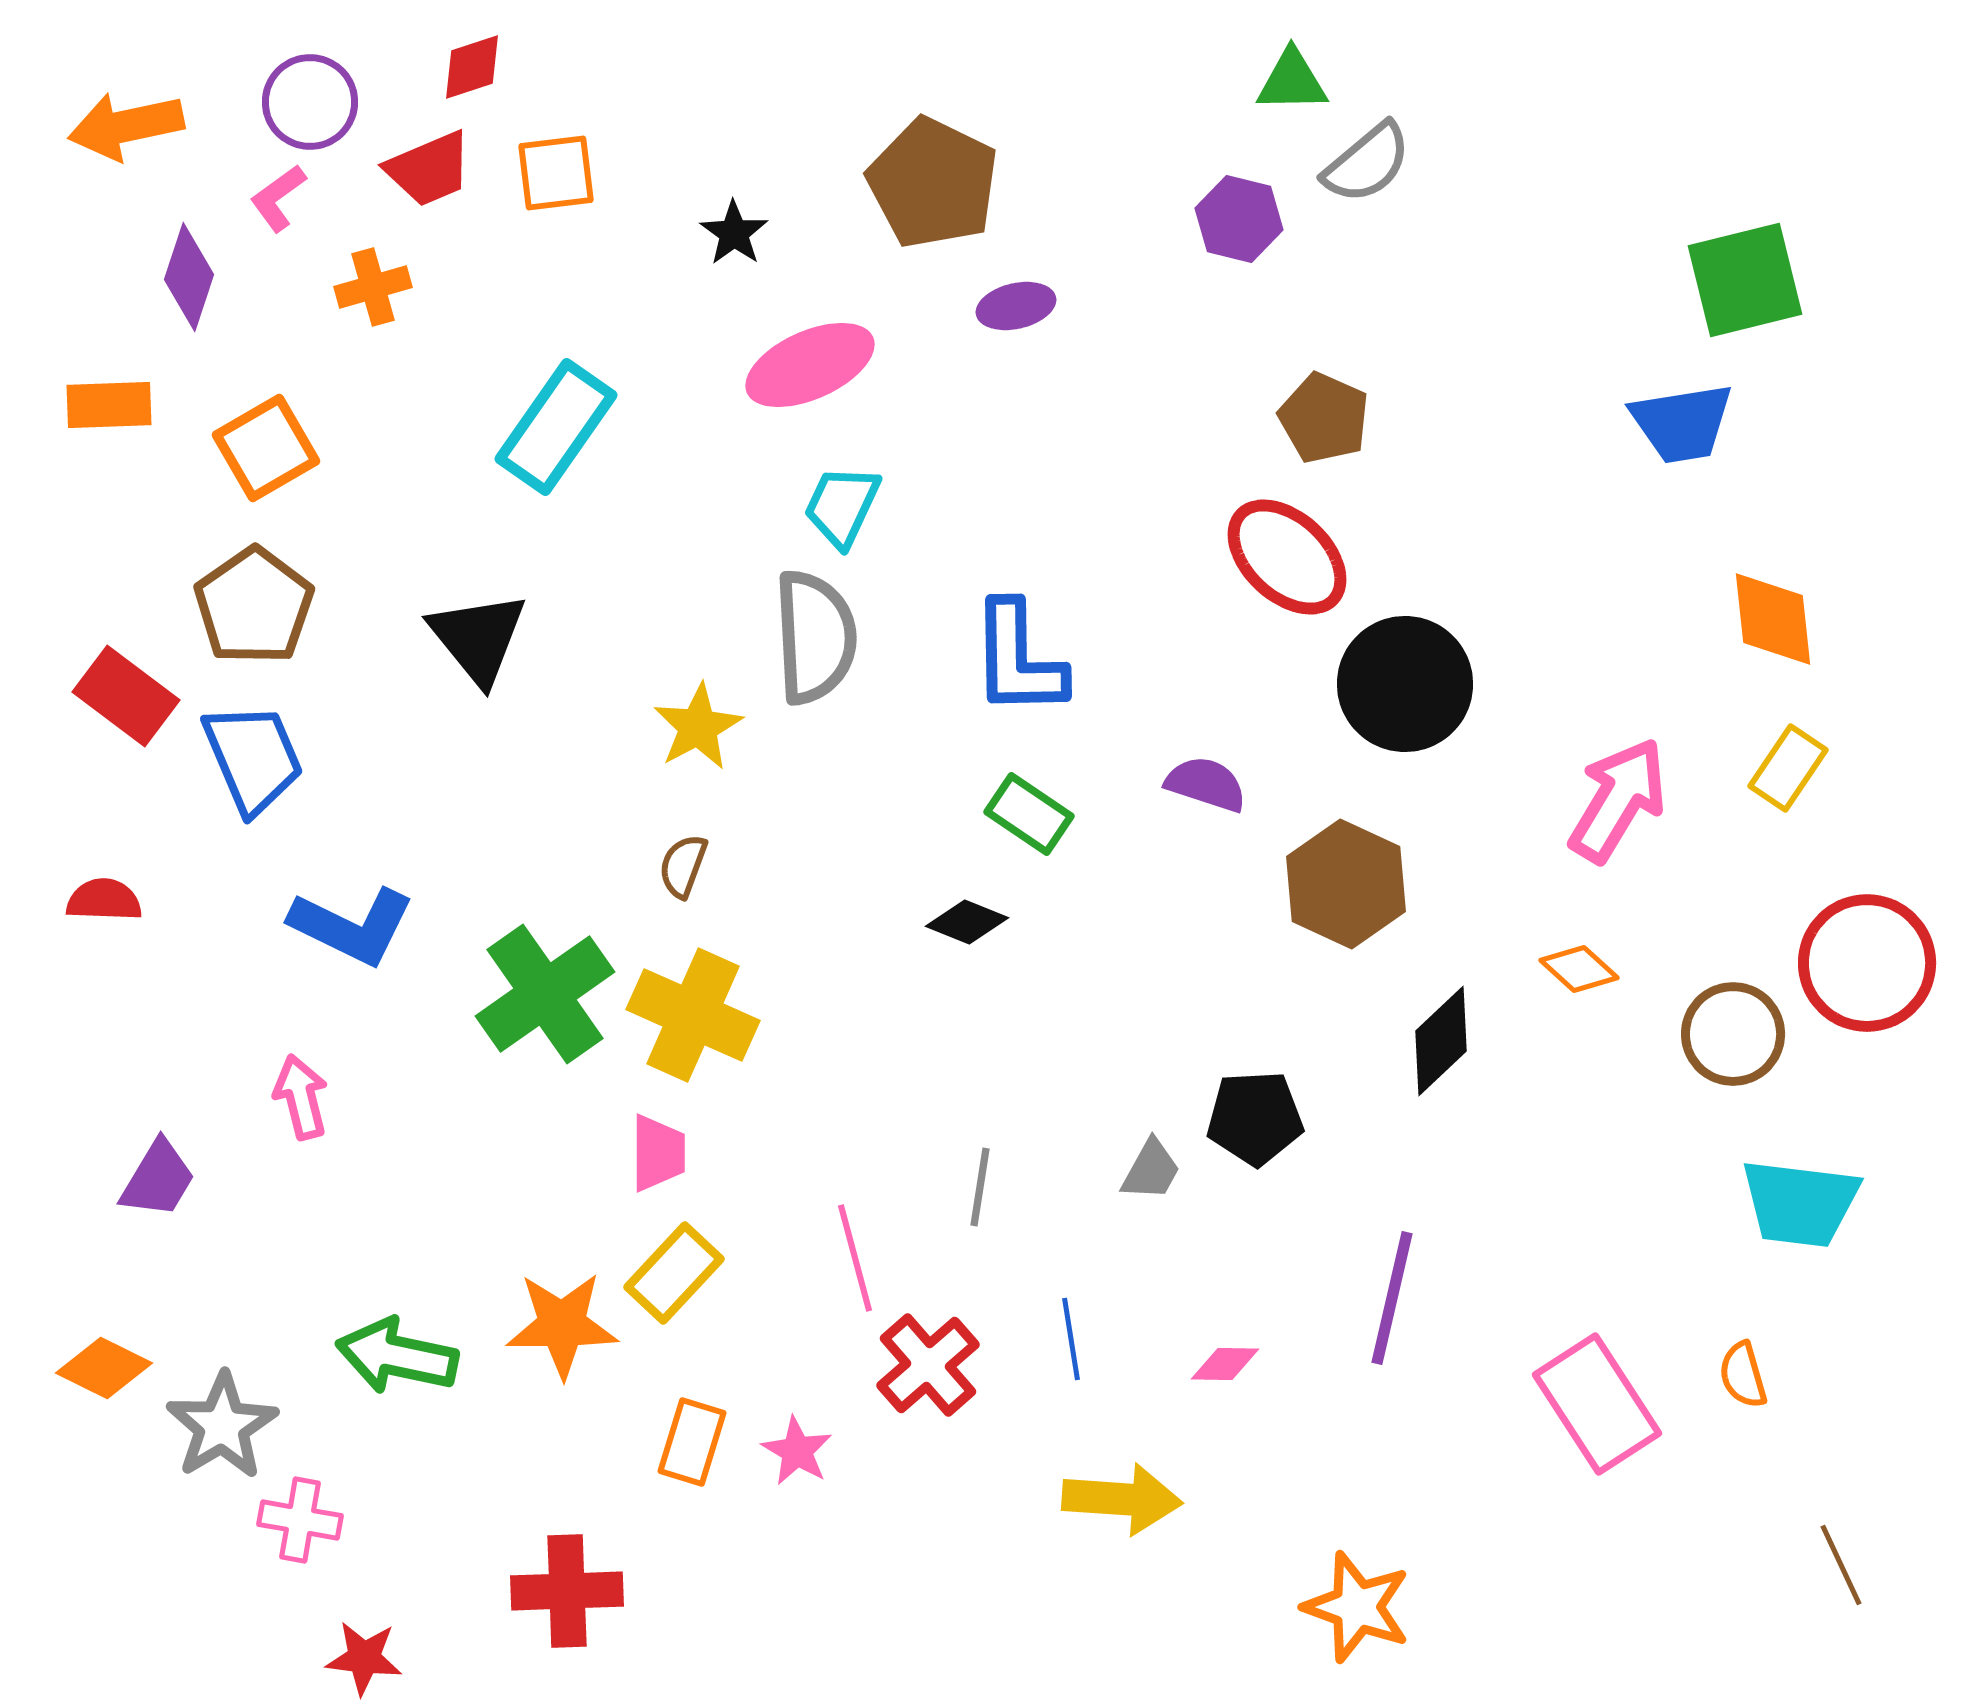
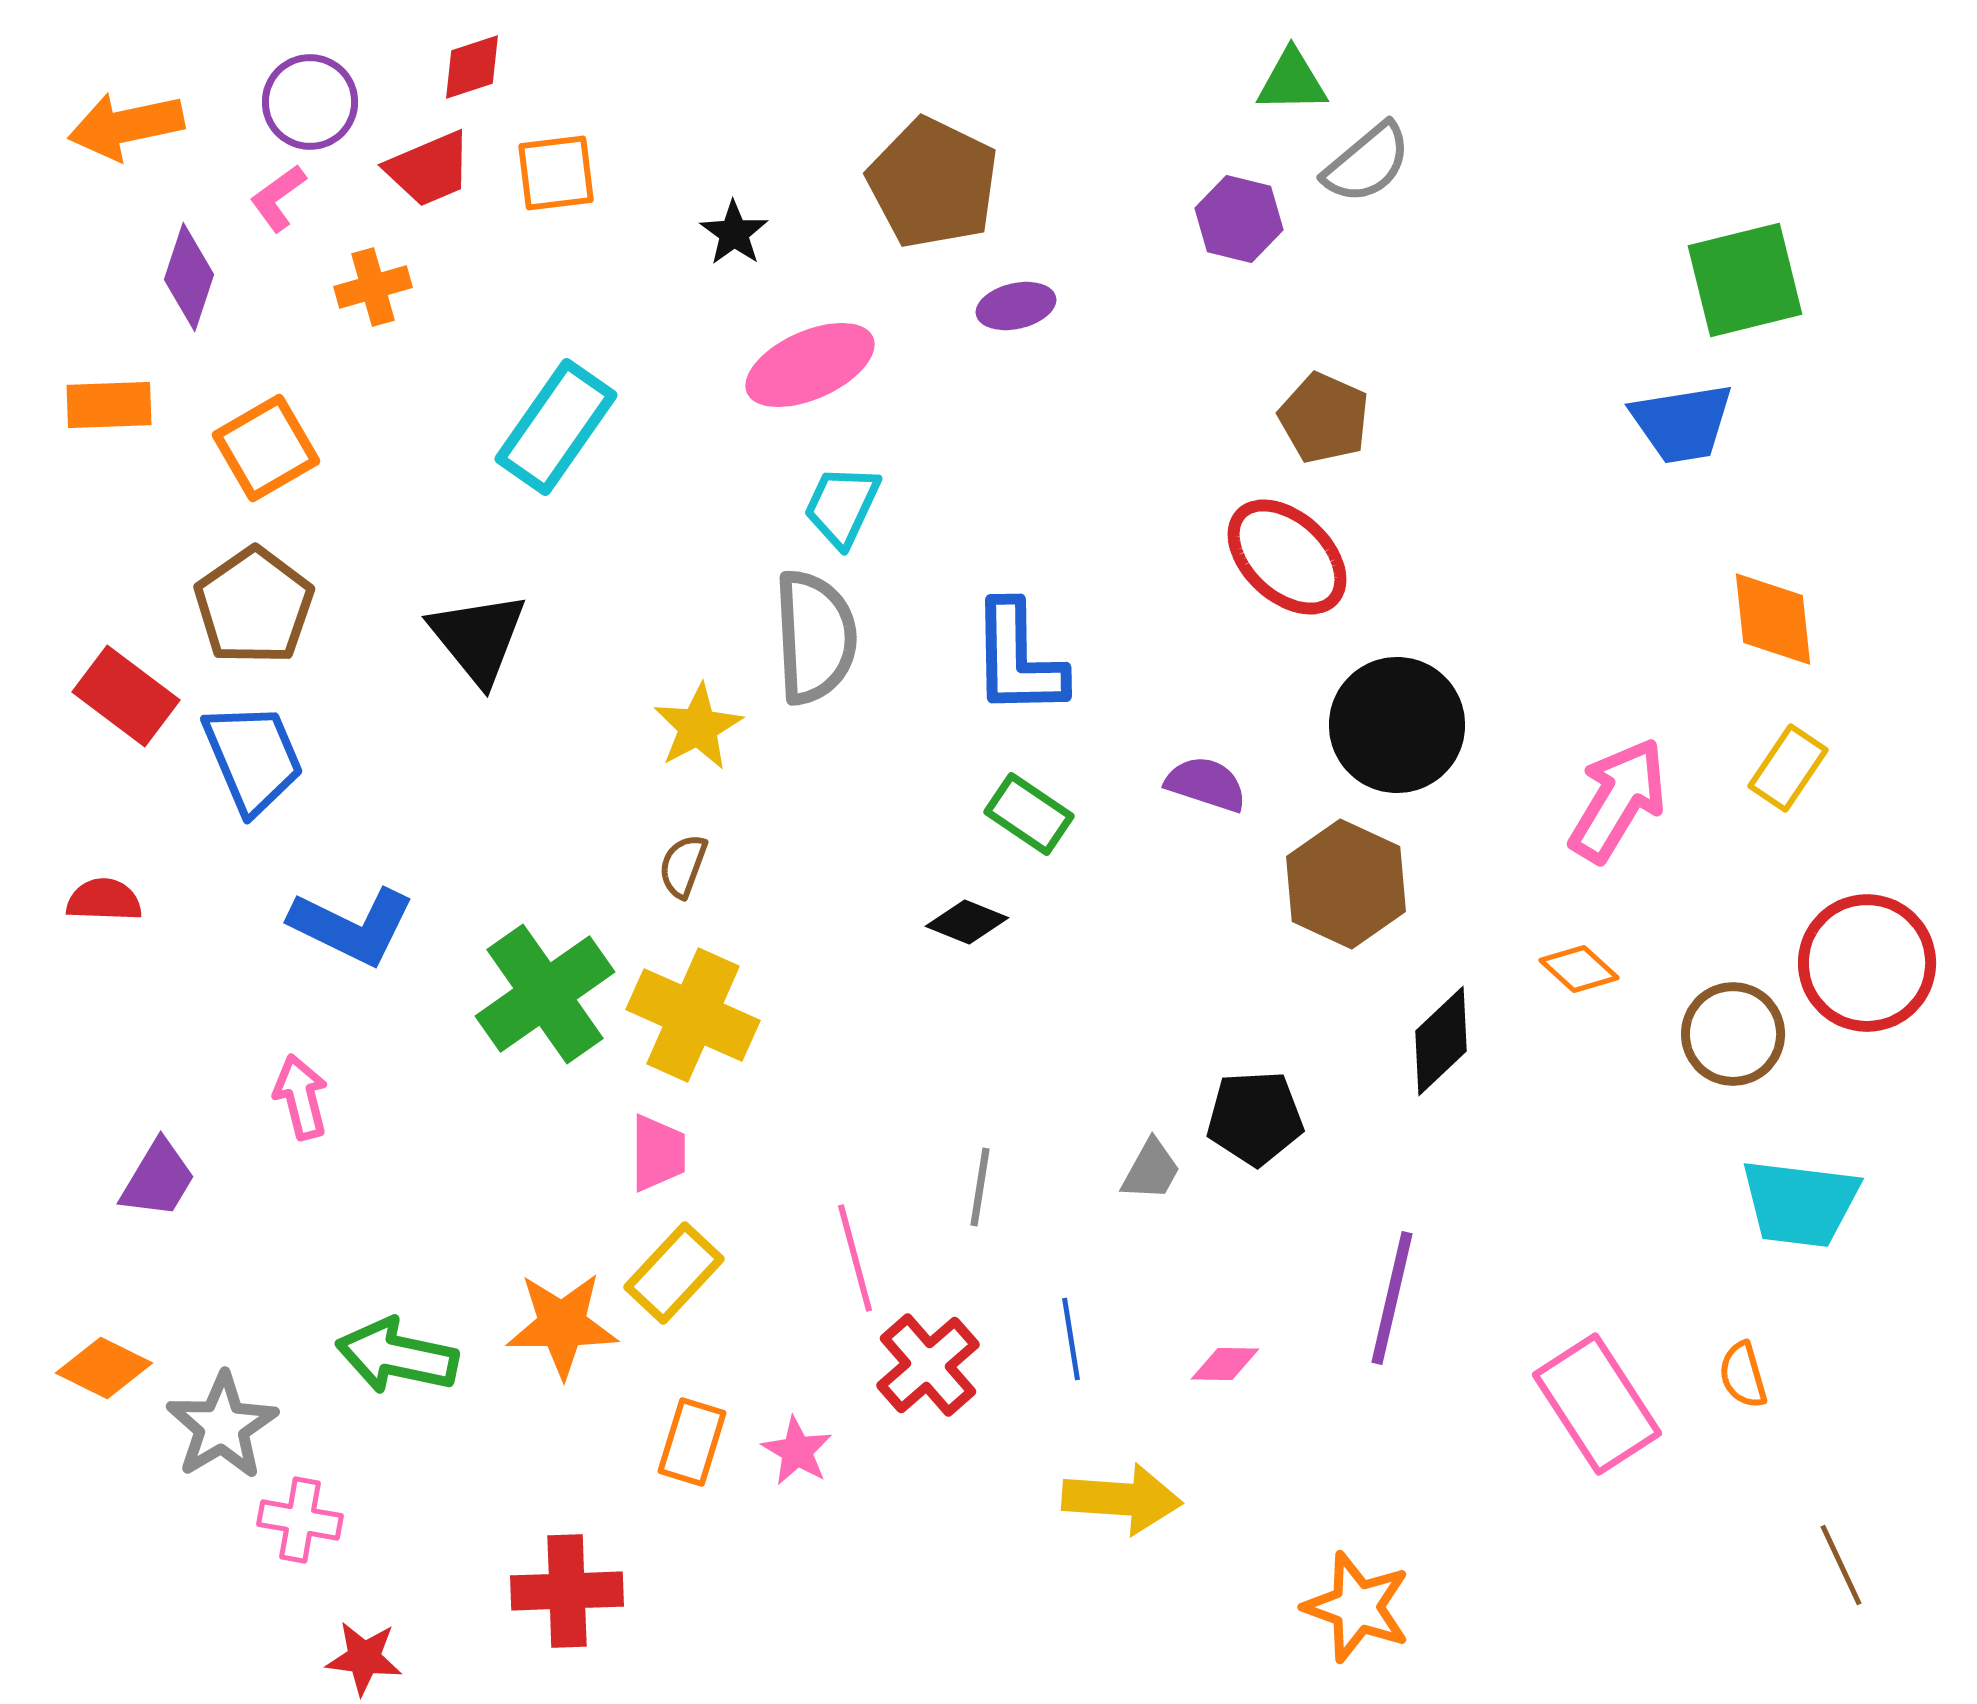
black circle at (1405, 684): moved 8 px left, 41 px down
